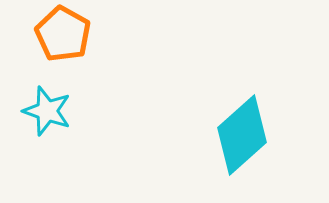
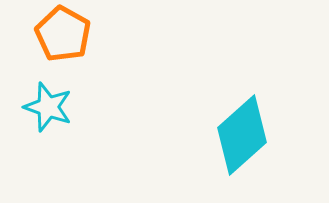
cyan star: moved 1 px right, 4 px up
